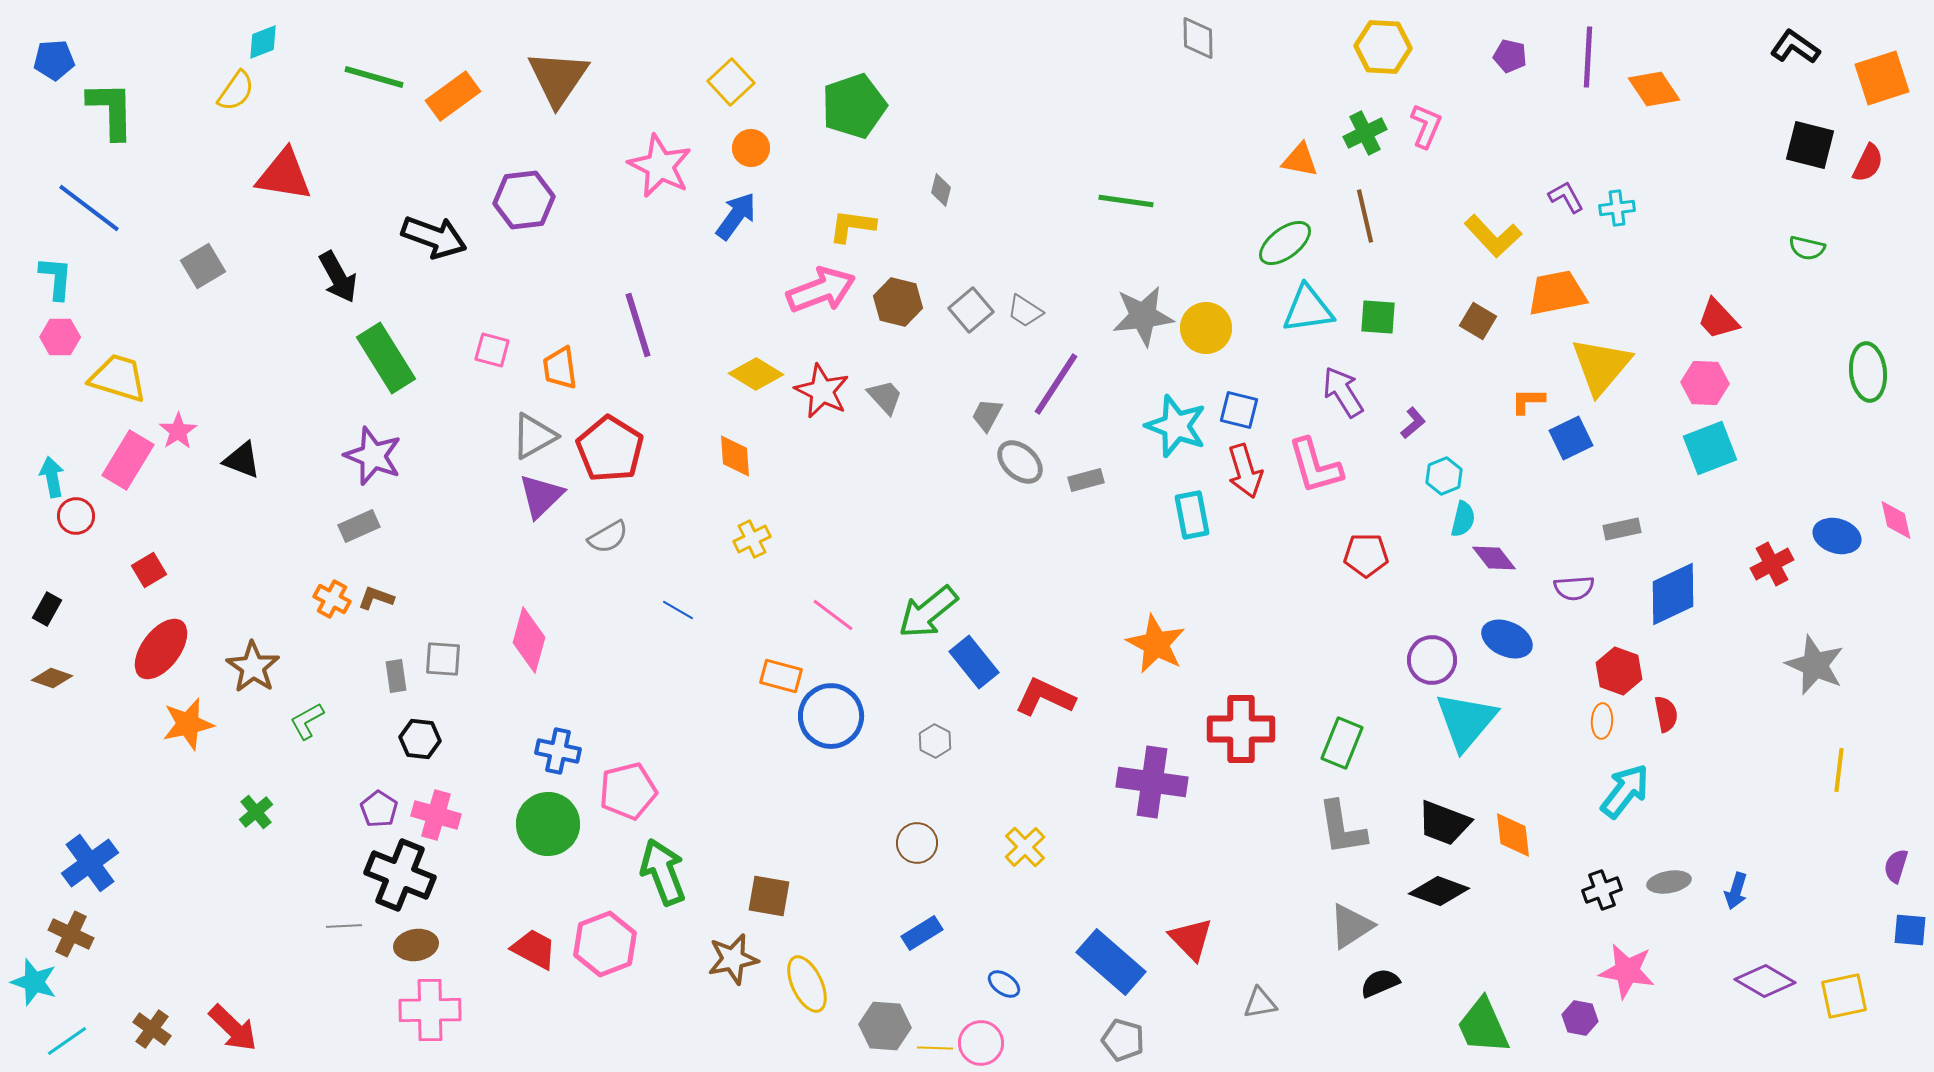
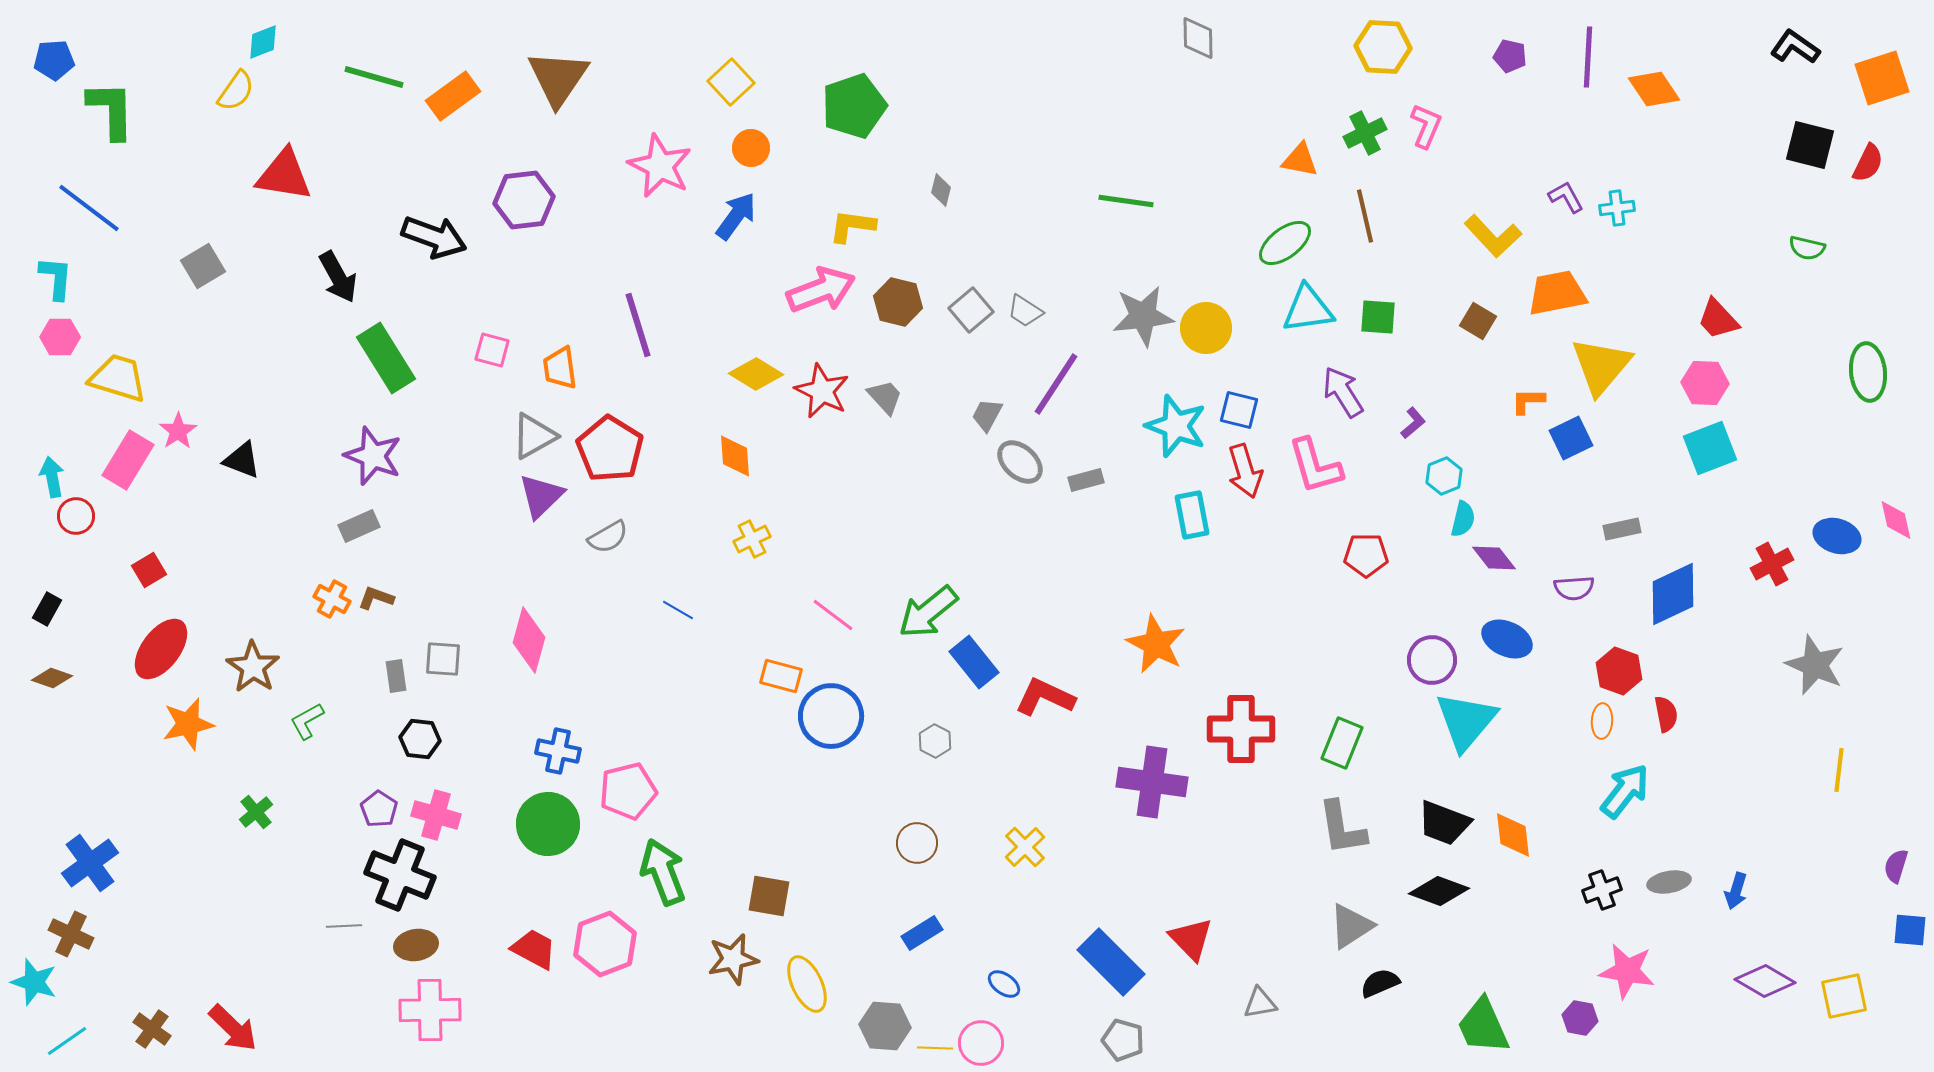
blue rectangle at (1111, 962): rotated 4 degrees clockwise
